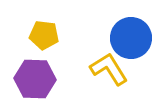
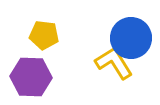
yellow L-shape: moved 5 px right, 6 px up
purple hexagon: moved 4 px left, 2 px up
